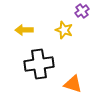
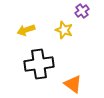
yellow arrow: moved 2 px right; rotated 18 degrees counterclockwise
orange triangle: rotated 18 degrees clockwise
